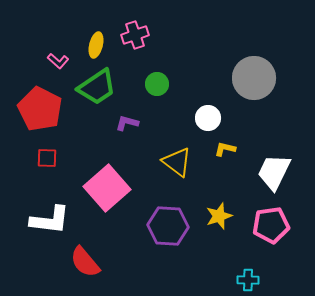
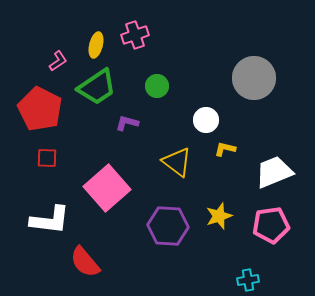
pink L-shape: rotated 75 degrees counterclockwise
green circle: moved 2 px down
white circle: moved 2 px left, 2 px down
white trapezoid: rotated 42 degrees clockwise
cyan cross: rotated 10 degrees counterclockwise
